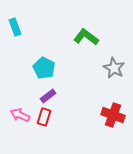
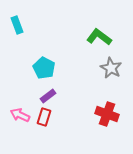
cyan rectangle: moved 2 px right, 2 px up
green L-shape: moved 13 px right
gray star: moved 3 px left
red cross: moved 6 px left, 1 px up
